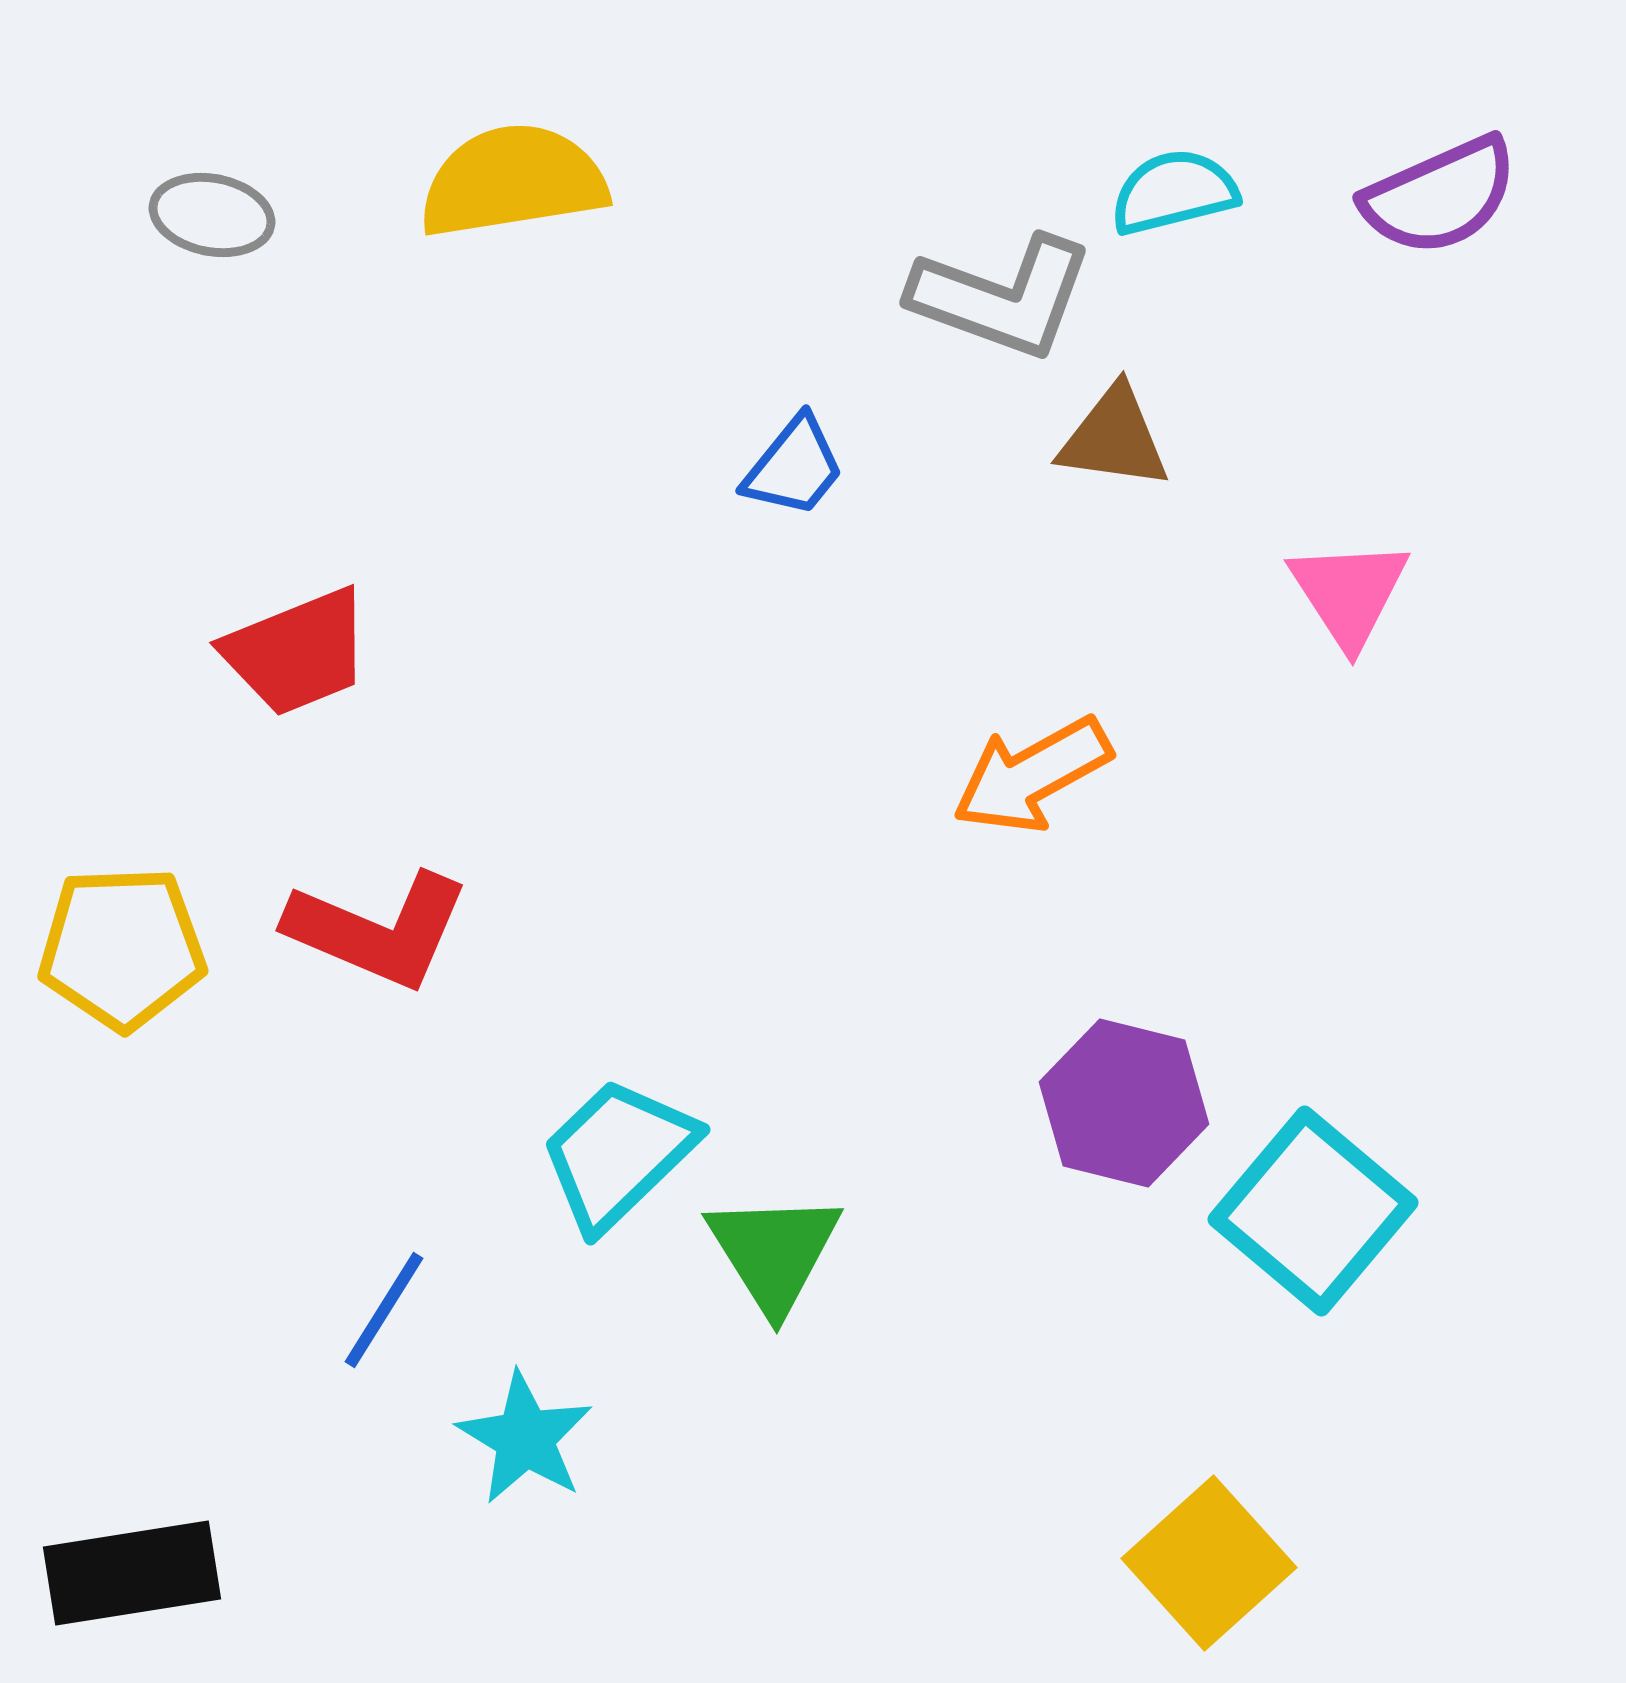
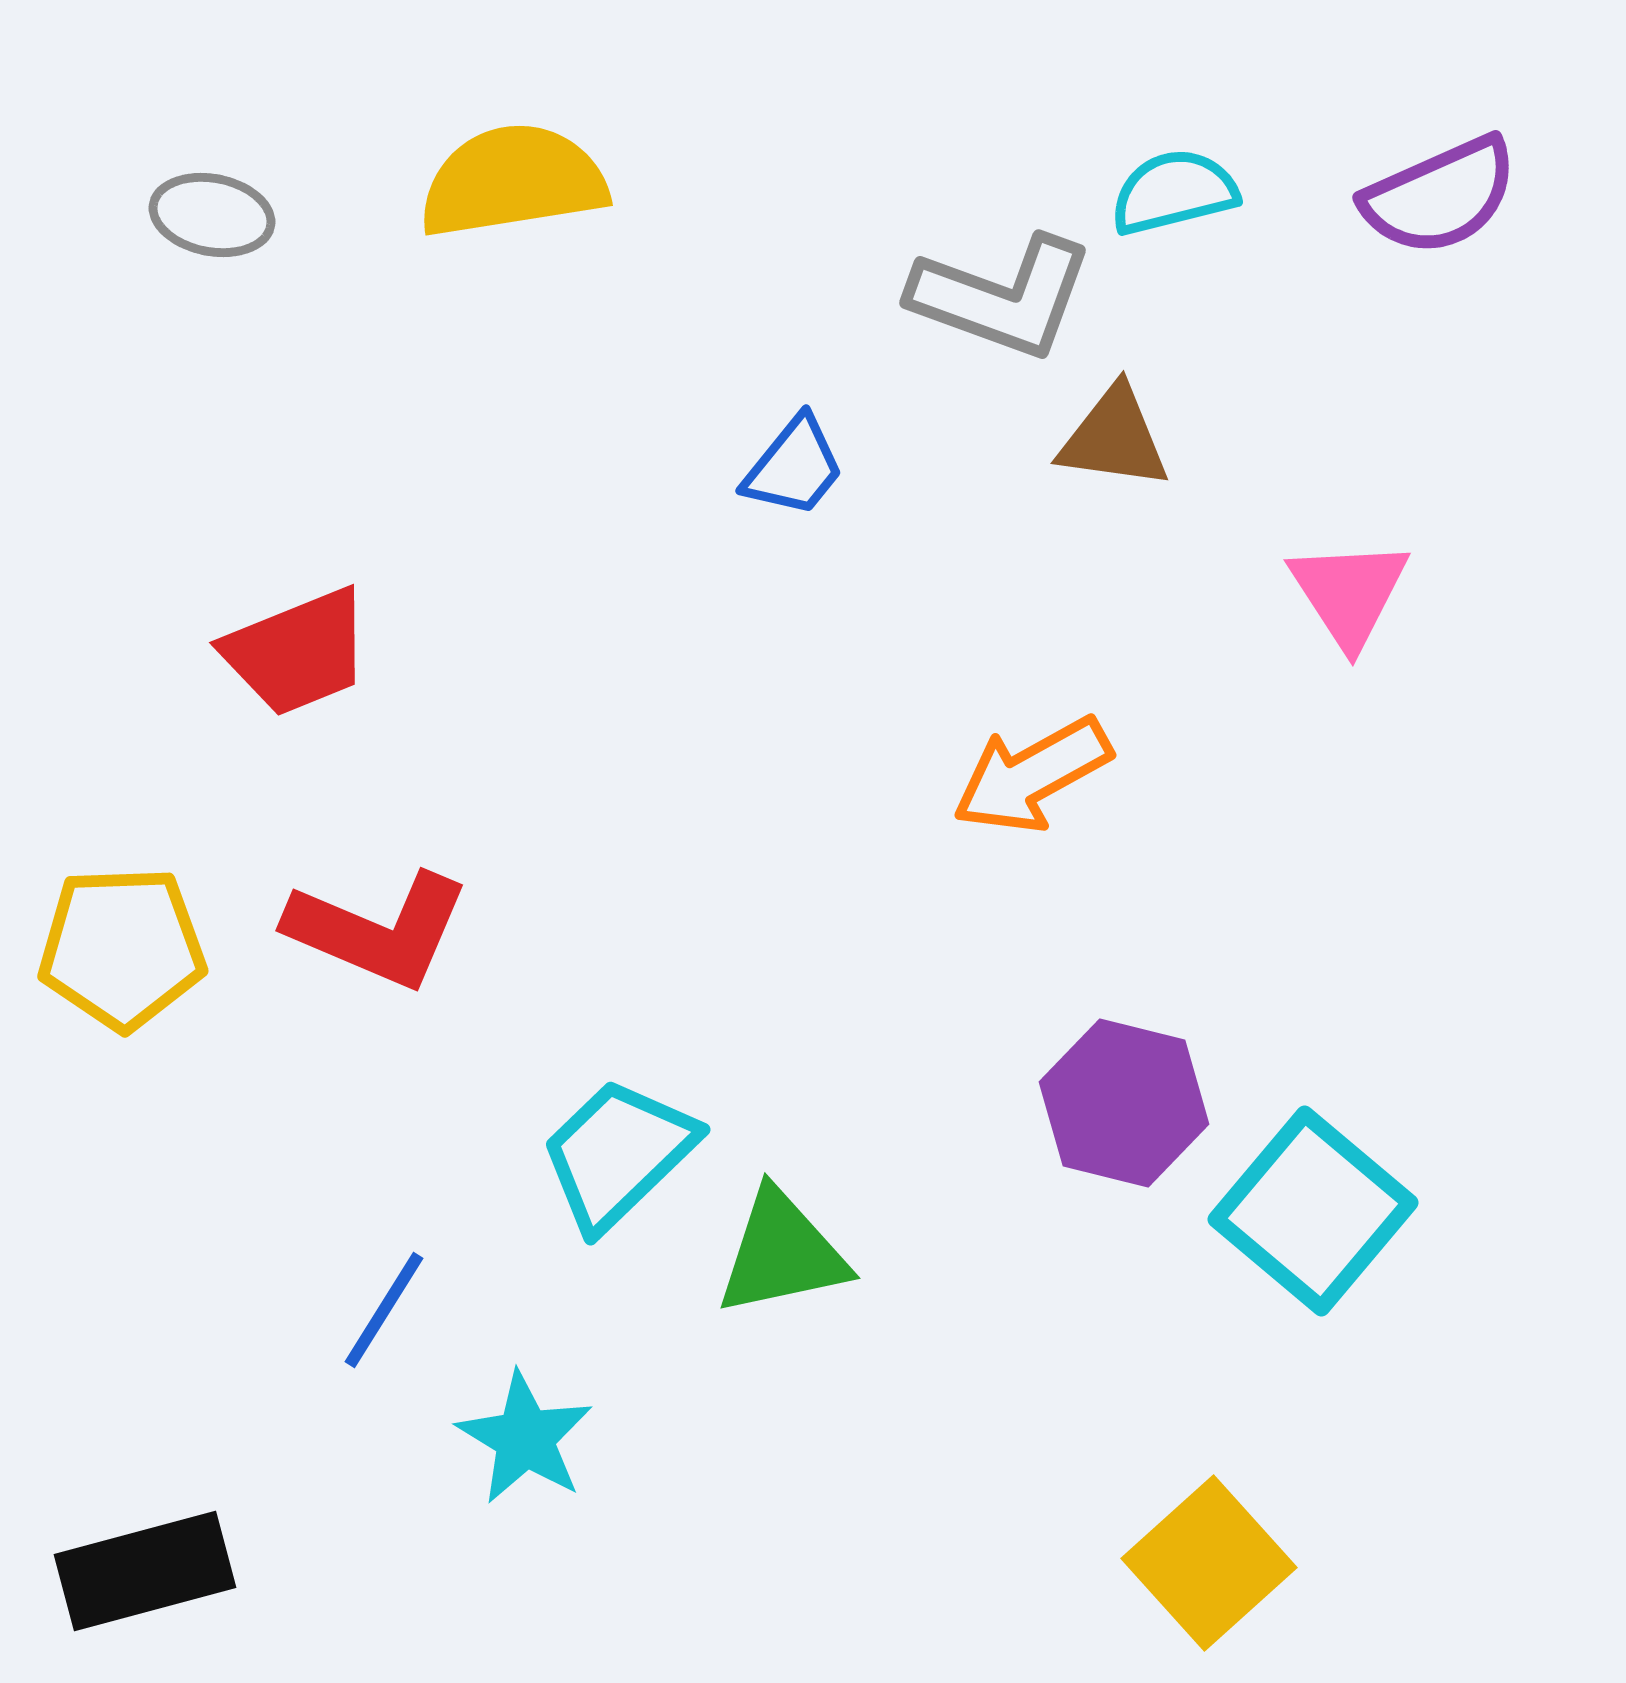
green triangle: moved 8 px right, 1 px down; rotated 50 degrees clockwise
black rectangle: moved 13 px right, 2 px up; rotated 6 degrees counterclockwise
